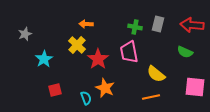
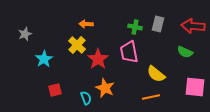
red arrow: moved 1 px right, 1 px down
